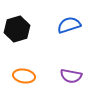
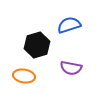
black hexagon: moved 20 px right, 16 px down
purple semicircle: moved 8 px up
